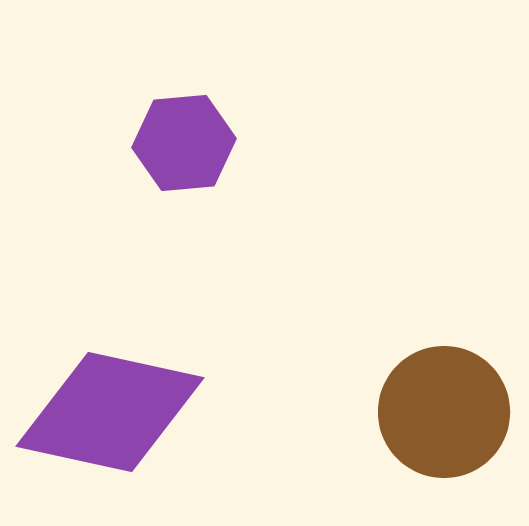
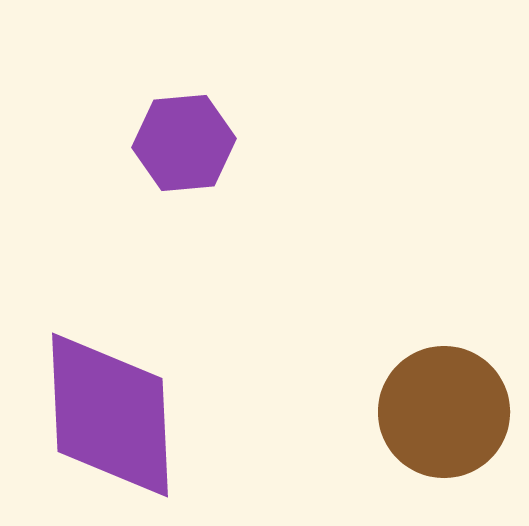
purple diamond: moved 3 px down; rotated 75 degrees clockwise
